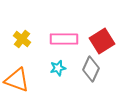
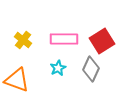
yellow cross: moved 1 px right, 1 px down
cyan star: rotated 14 degrees counterclockwise
